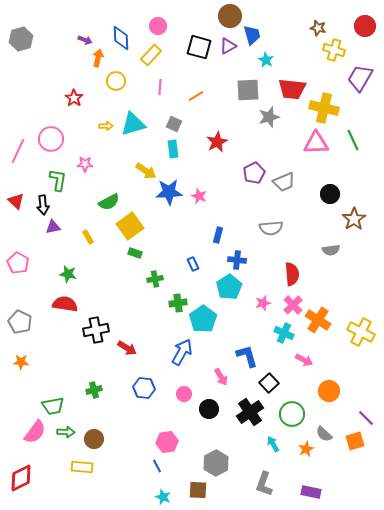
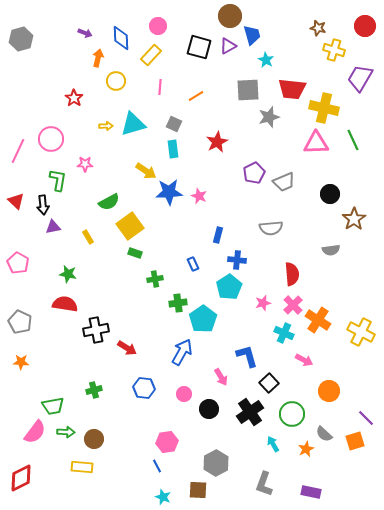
purple arrow at (85, 40): moved 7 px up
